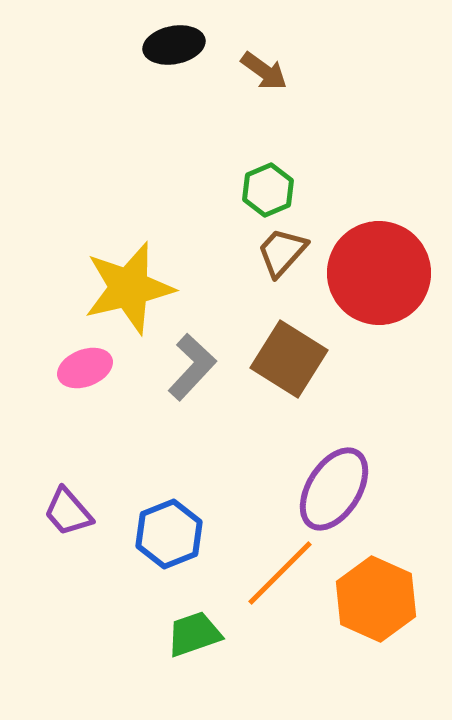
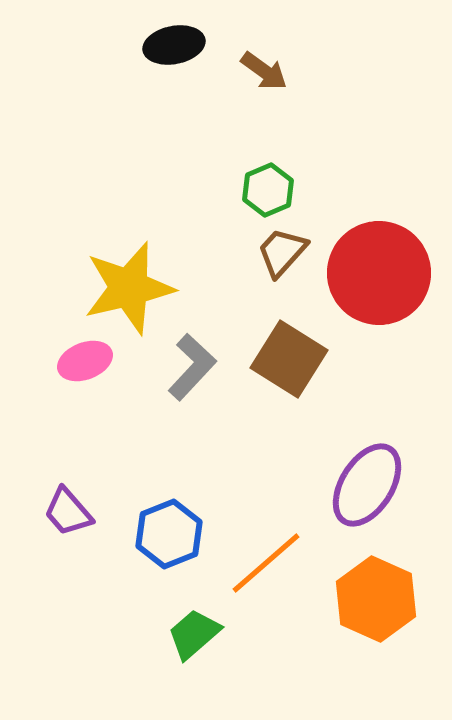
pink ellipse: moved 7 px up
purple ellipse: moved 33 px right, 4 px up
orange line: moved 14 px left, 10 px up; rotated 4 degrees clockwise
green trapezoid: rotated 22 degrees counterclockwise
